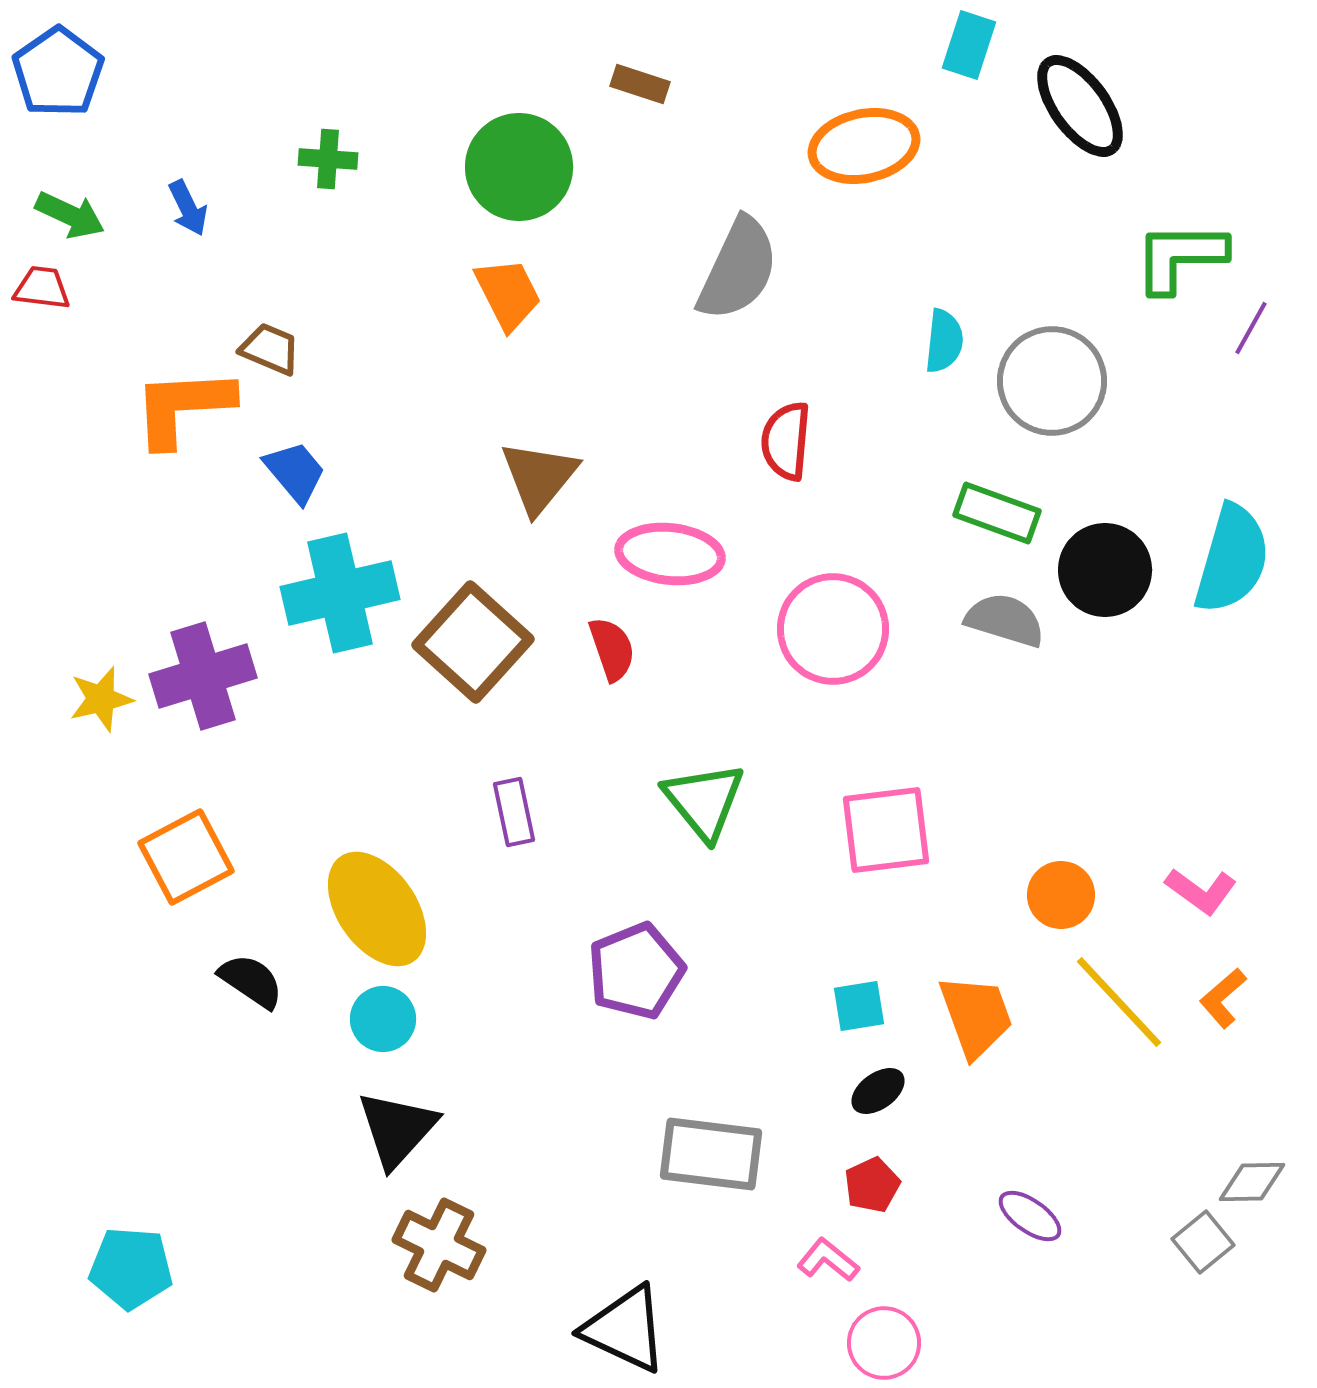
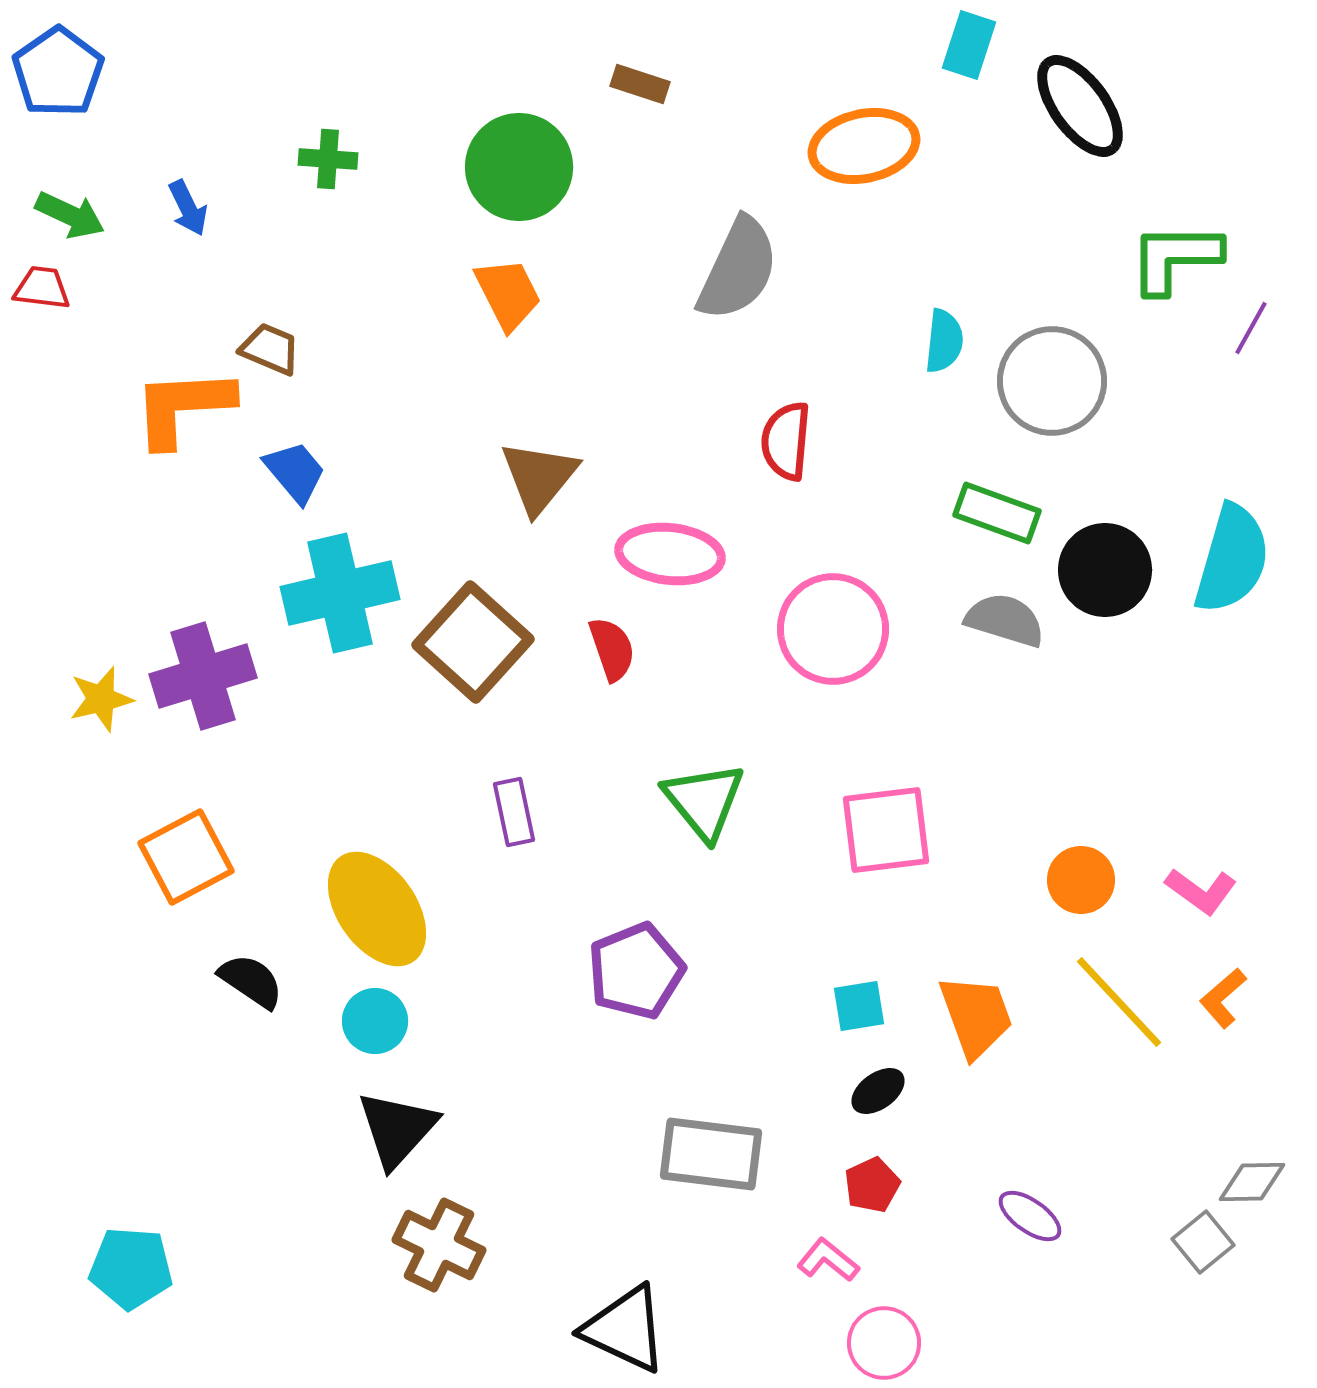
green L-shape at (1180, 257): moved 5 px left, 1 px down
orange circle at (1061, 895): moved 20 px right, 15 px up
cyan circle at (383, 1019): moved 8 px left, 2 px down
